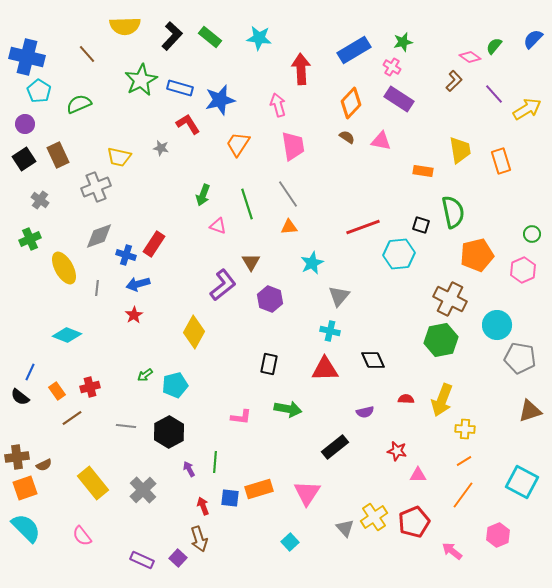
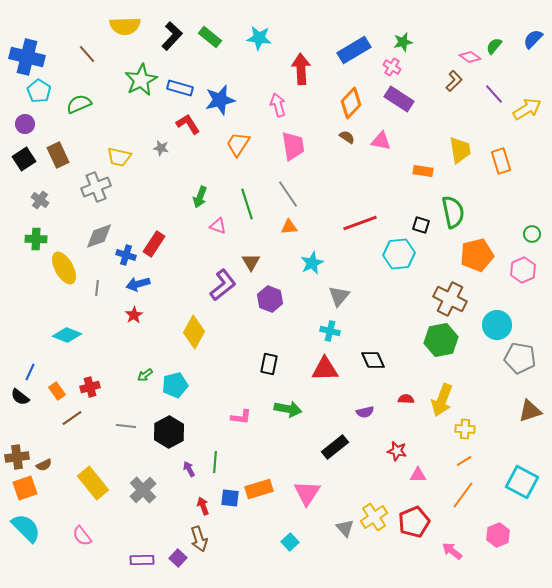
green arrow at (203, 195): moved 3 px left, 2 px down
red line at (363, 227): moved 3 px left, 4 px up
green cross at (30, 239): moved 6 px right; rotated 25 degrees clockwise
purple rectangle at (142, 560): rotated 25 degrees counterclockwise
